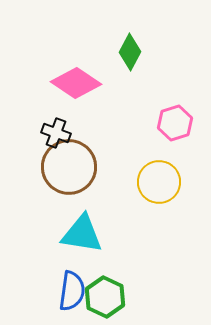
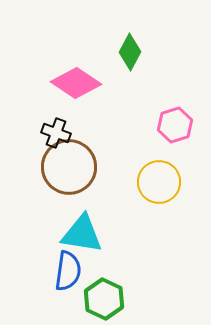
pink hexagon: moved 2 px down
blue semicircle: moved 4 px left, 20 px up
green hexagon: moved 1 px left, 2 px down
